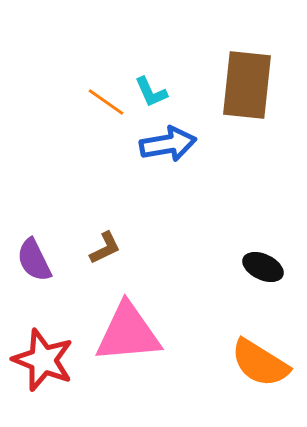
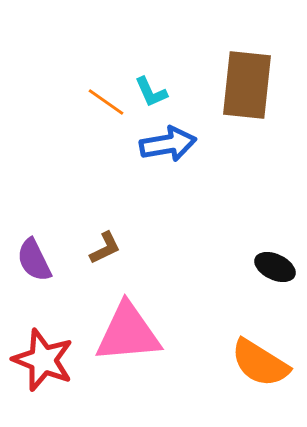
black ellipse: moved 12 px right
